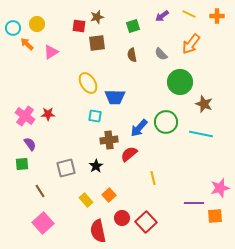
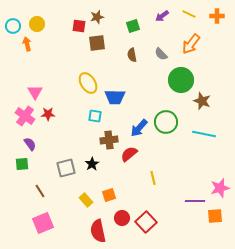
cyan circle at (13, 28): moved 2 px up
orange arrow at (27, 44): rotated 32 degrees clockwise
pink triangle at (51, 52): moved 16 px left, 40 px down; rotated 28 degrees counterclockwise
green circle at (180, 82): moved 1 px right, 2 px up
brown star at (204, 104): moved 2 px left, 3 px up
cyan line at (201, 134): moved 3 px right
black star at (96, 166): moved 4 px left, 2 px up
orange square at (109, 195): rotated 24 degrees clockwise
purple line at (194, 203): moved 1 px right, 2 px up
pink square at (43, 223): rotated 20 degrees clockwise
